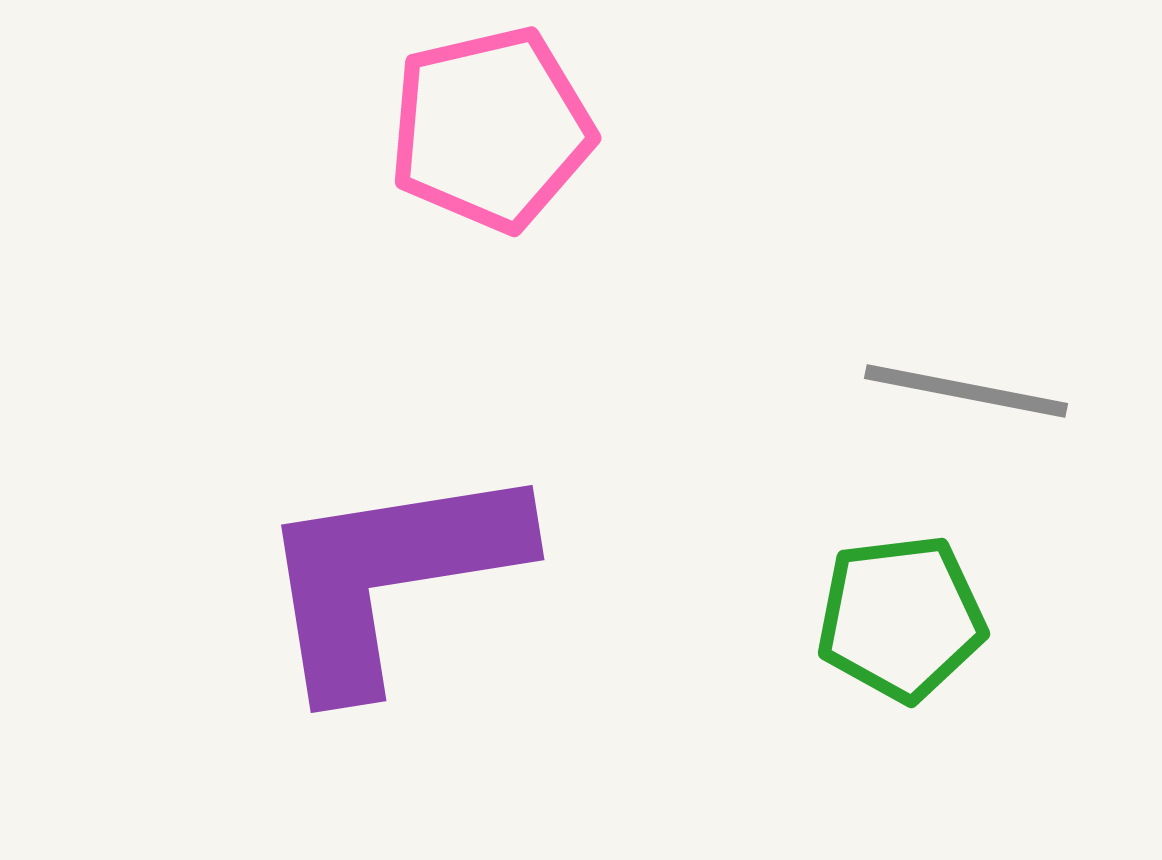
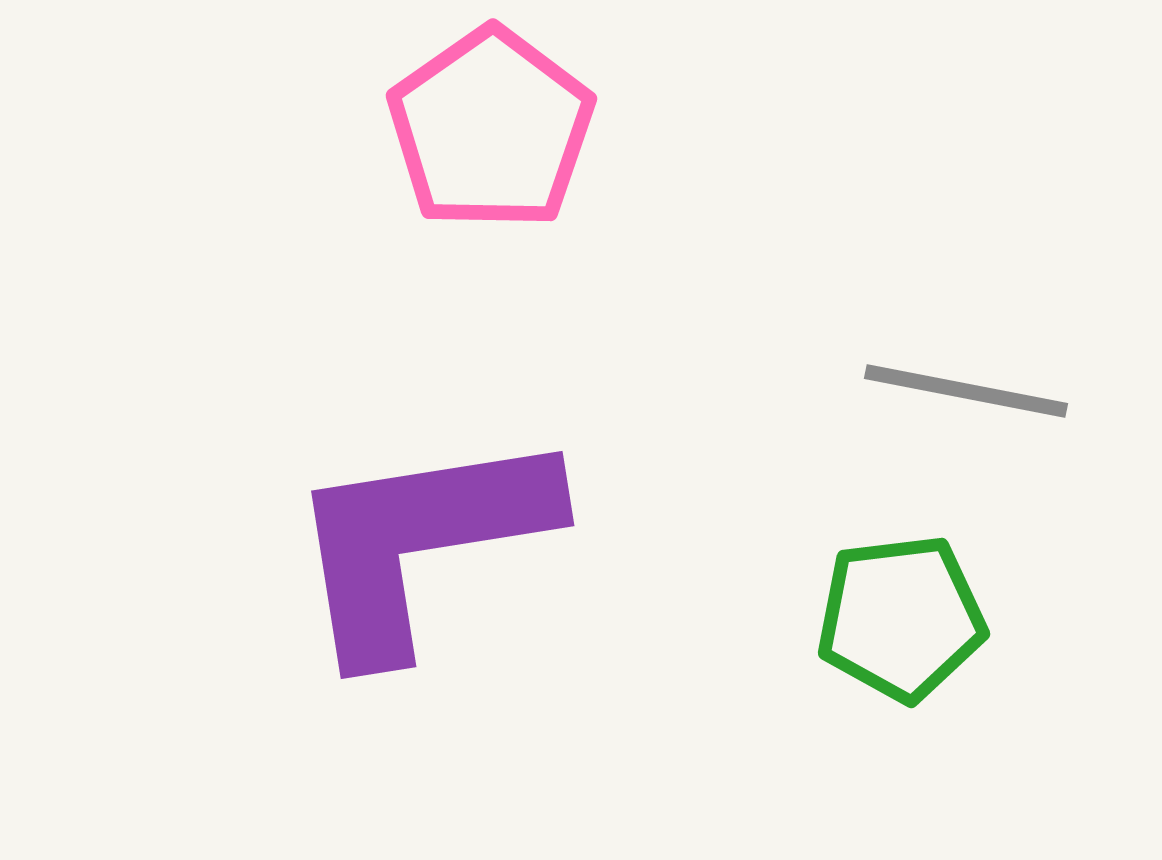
pink pentagon: rotated 22 degrees counterclockwise
purple L-shape: moved 30 px right, 34 px up
